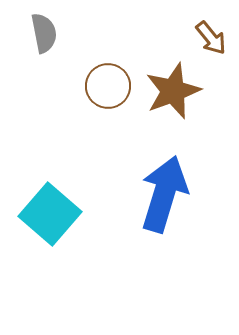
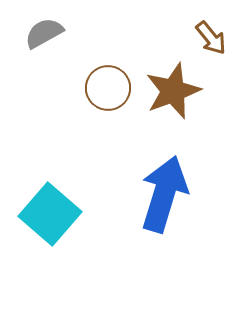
gray semicircle: rotated 108 degrees counterclockwise
brown circle: moved 2 px down
